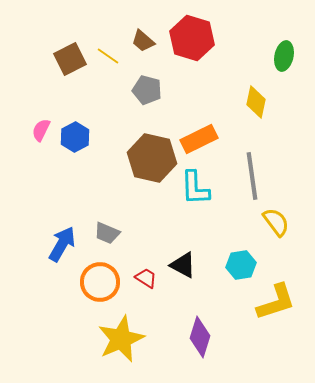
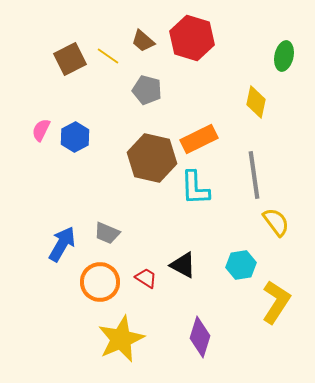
gray line: moved 2 px right, 1 px up
yellow L-shape: rotated 39 degrees counterclockwise
